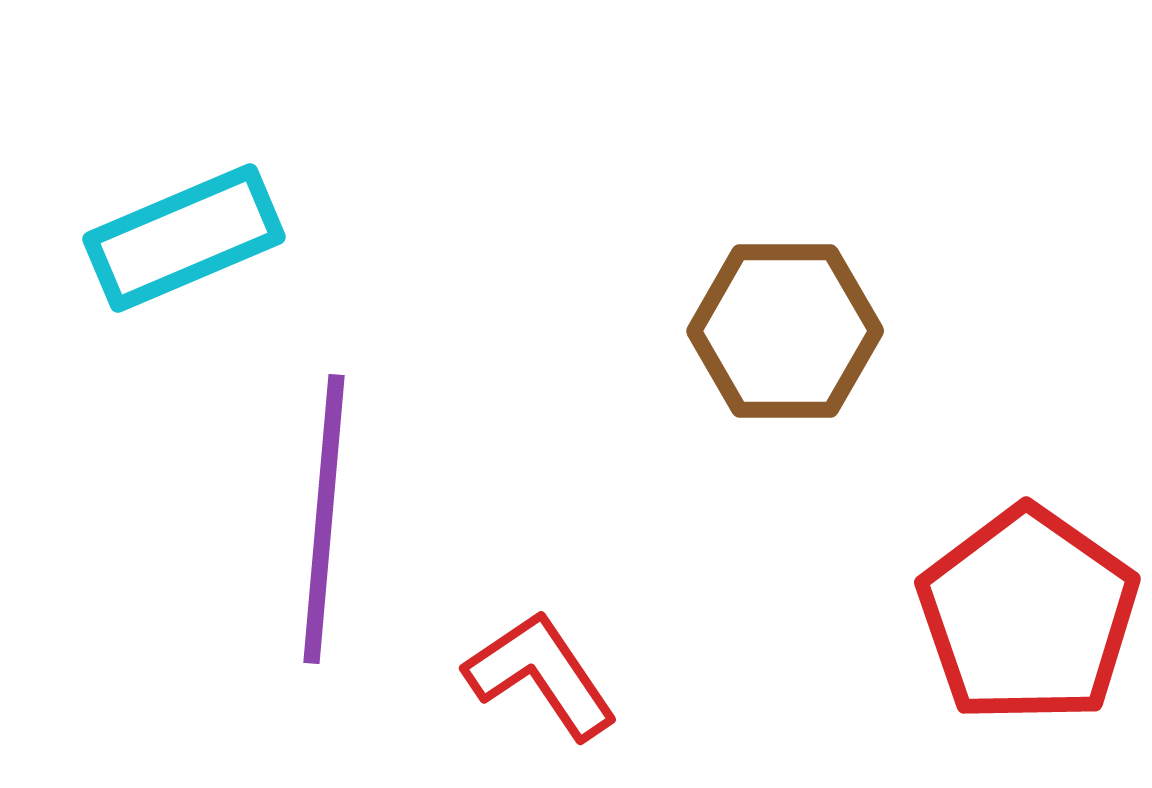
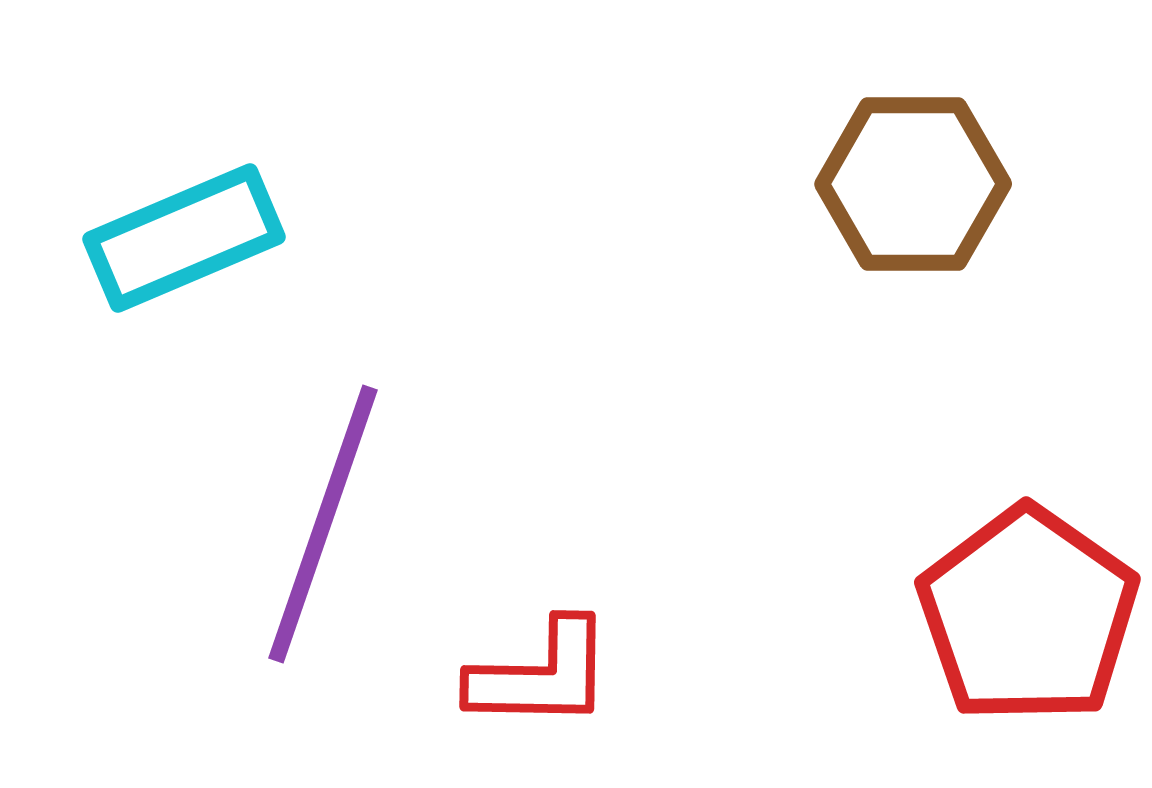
brown hexagon: moved 128 px right, 147 px up
purple line: moved 1 px left, 5 px down; rotated 14 degrees clockwise
red L-shape: rotated 125 degrees clockwise
